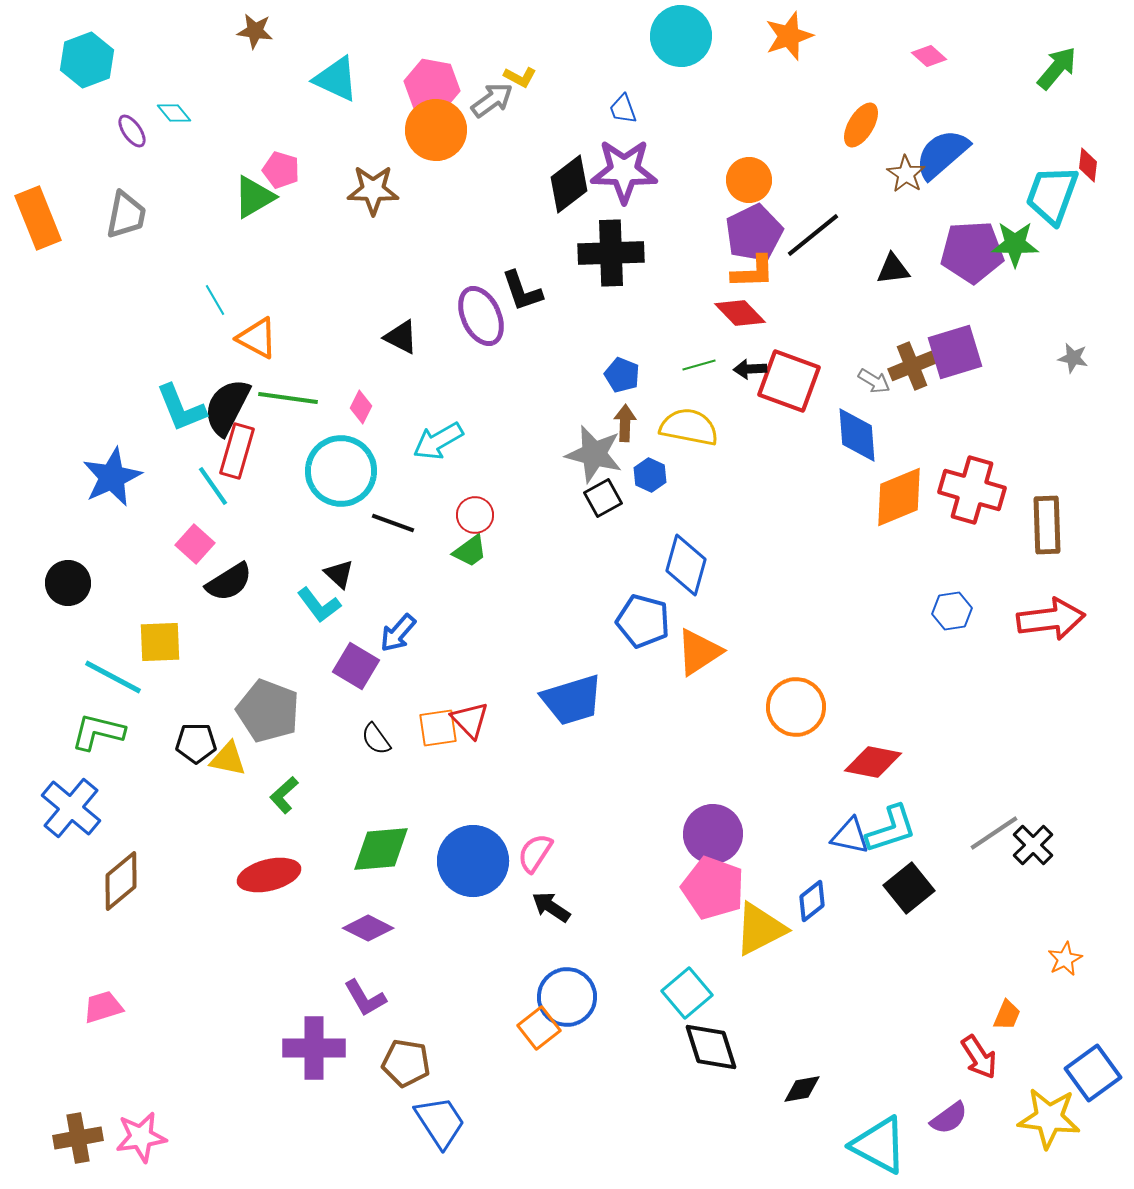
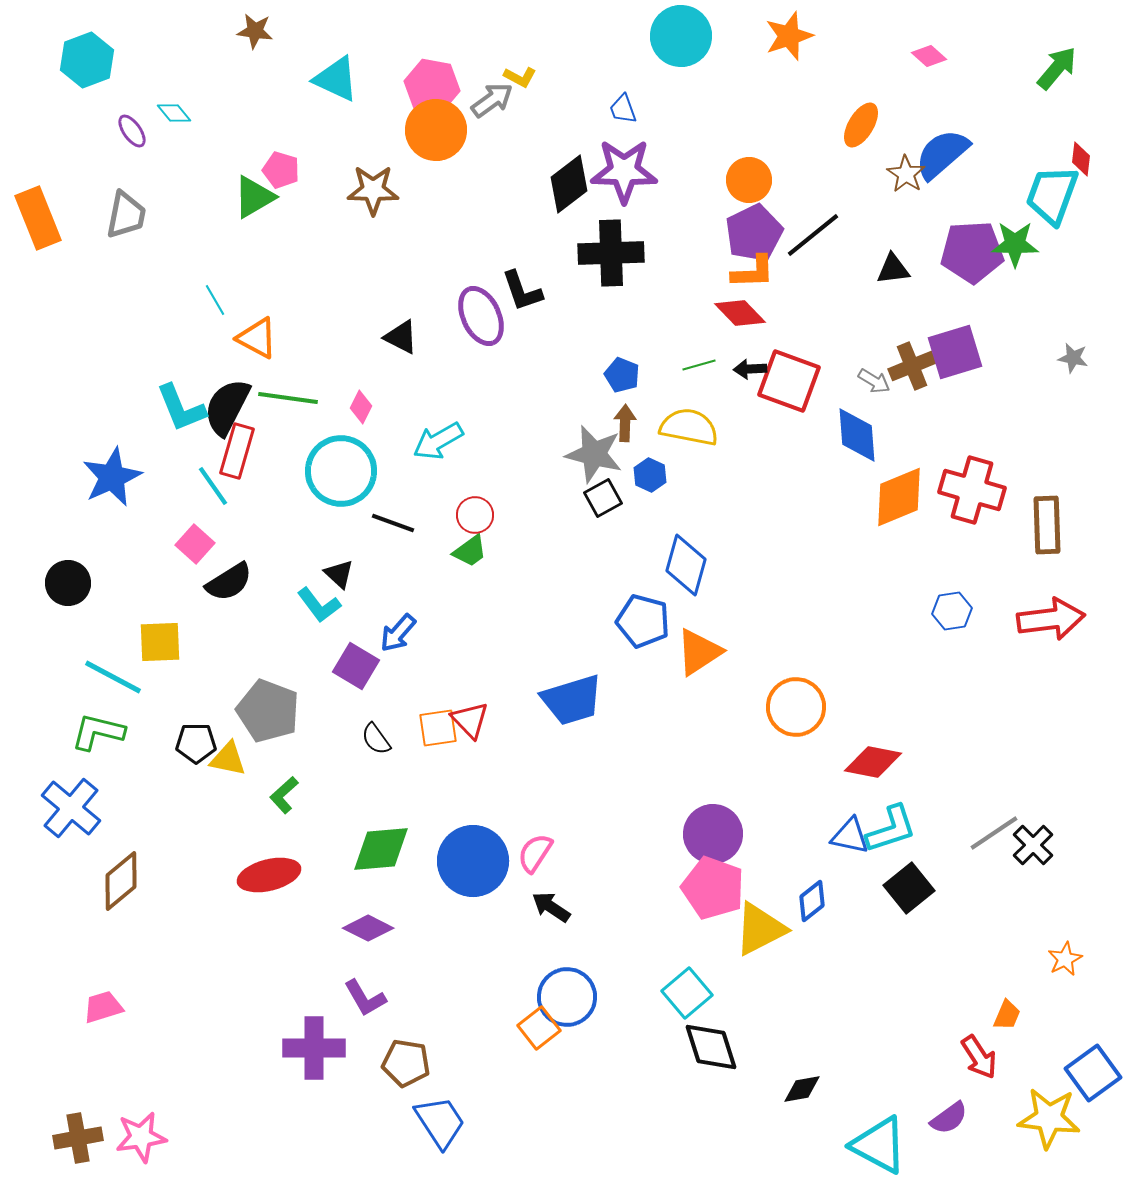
red diamond at (1088, 165): moved 7 px left, 6 px up
